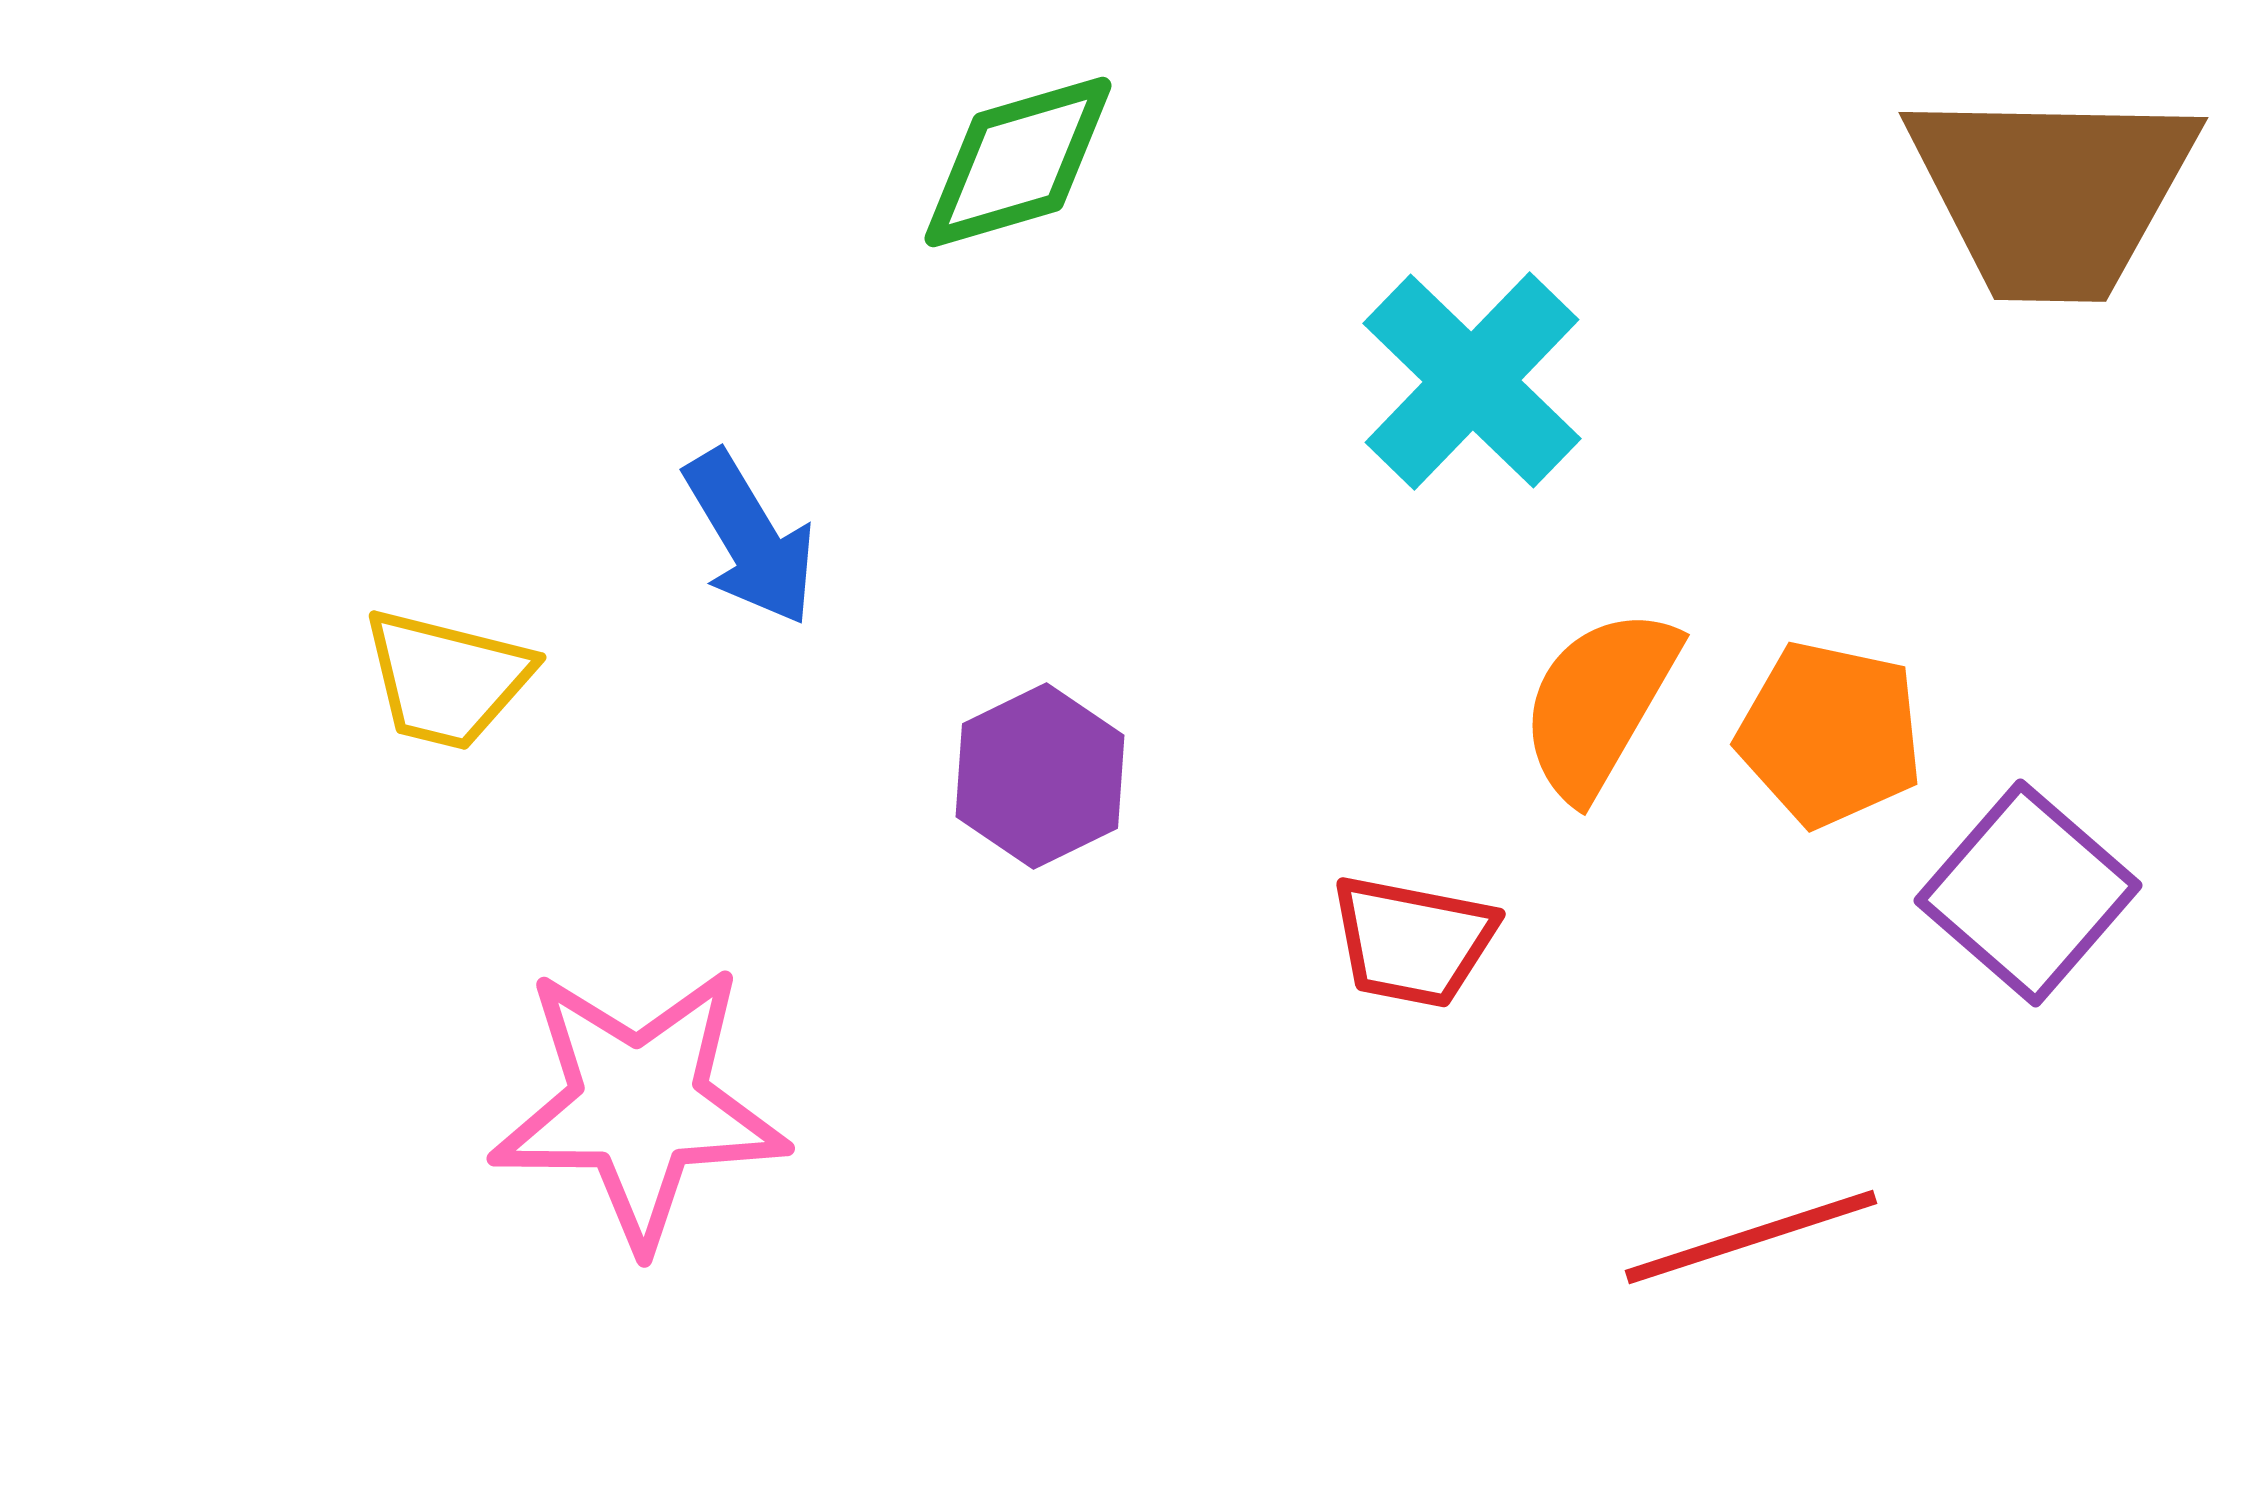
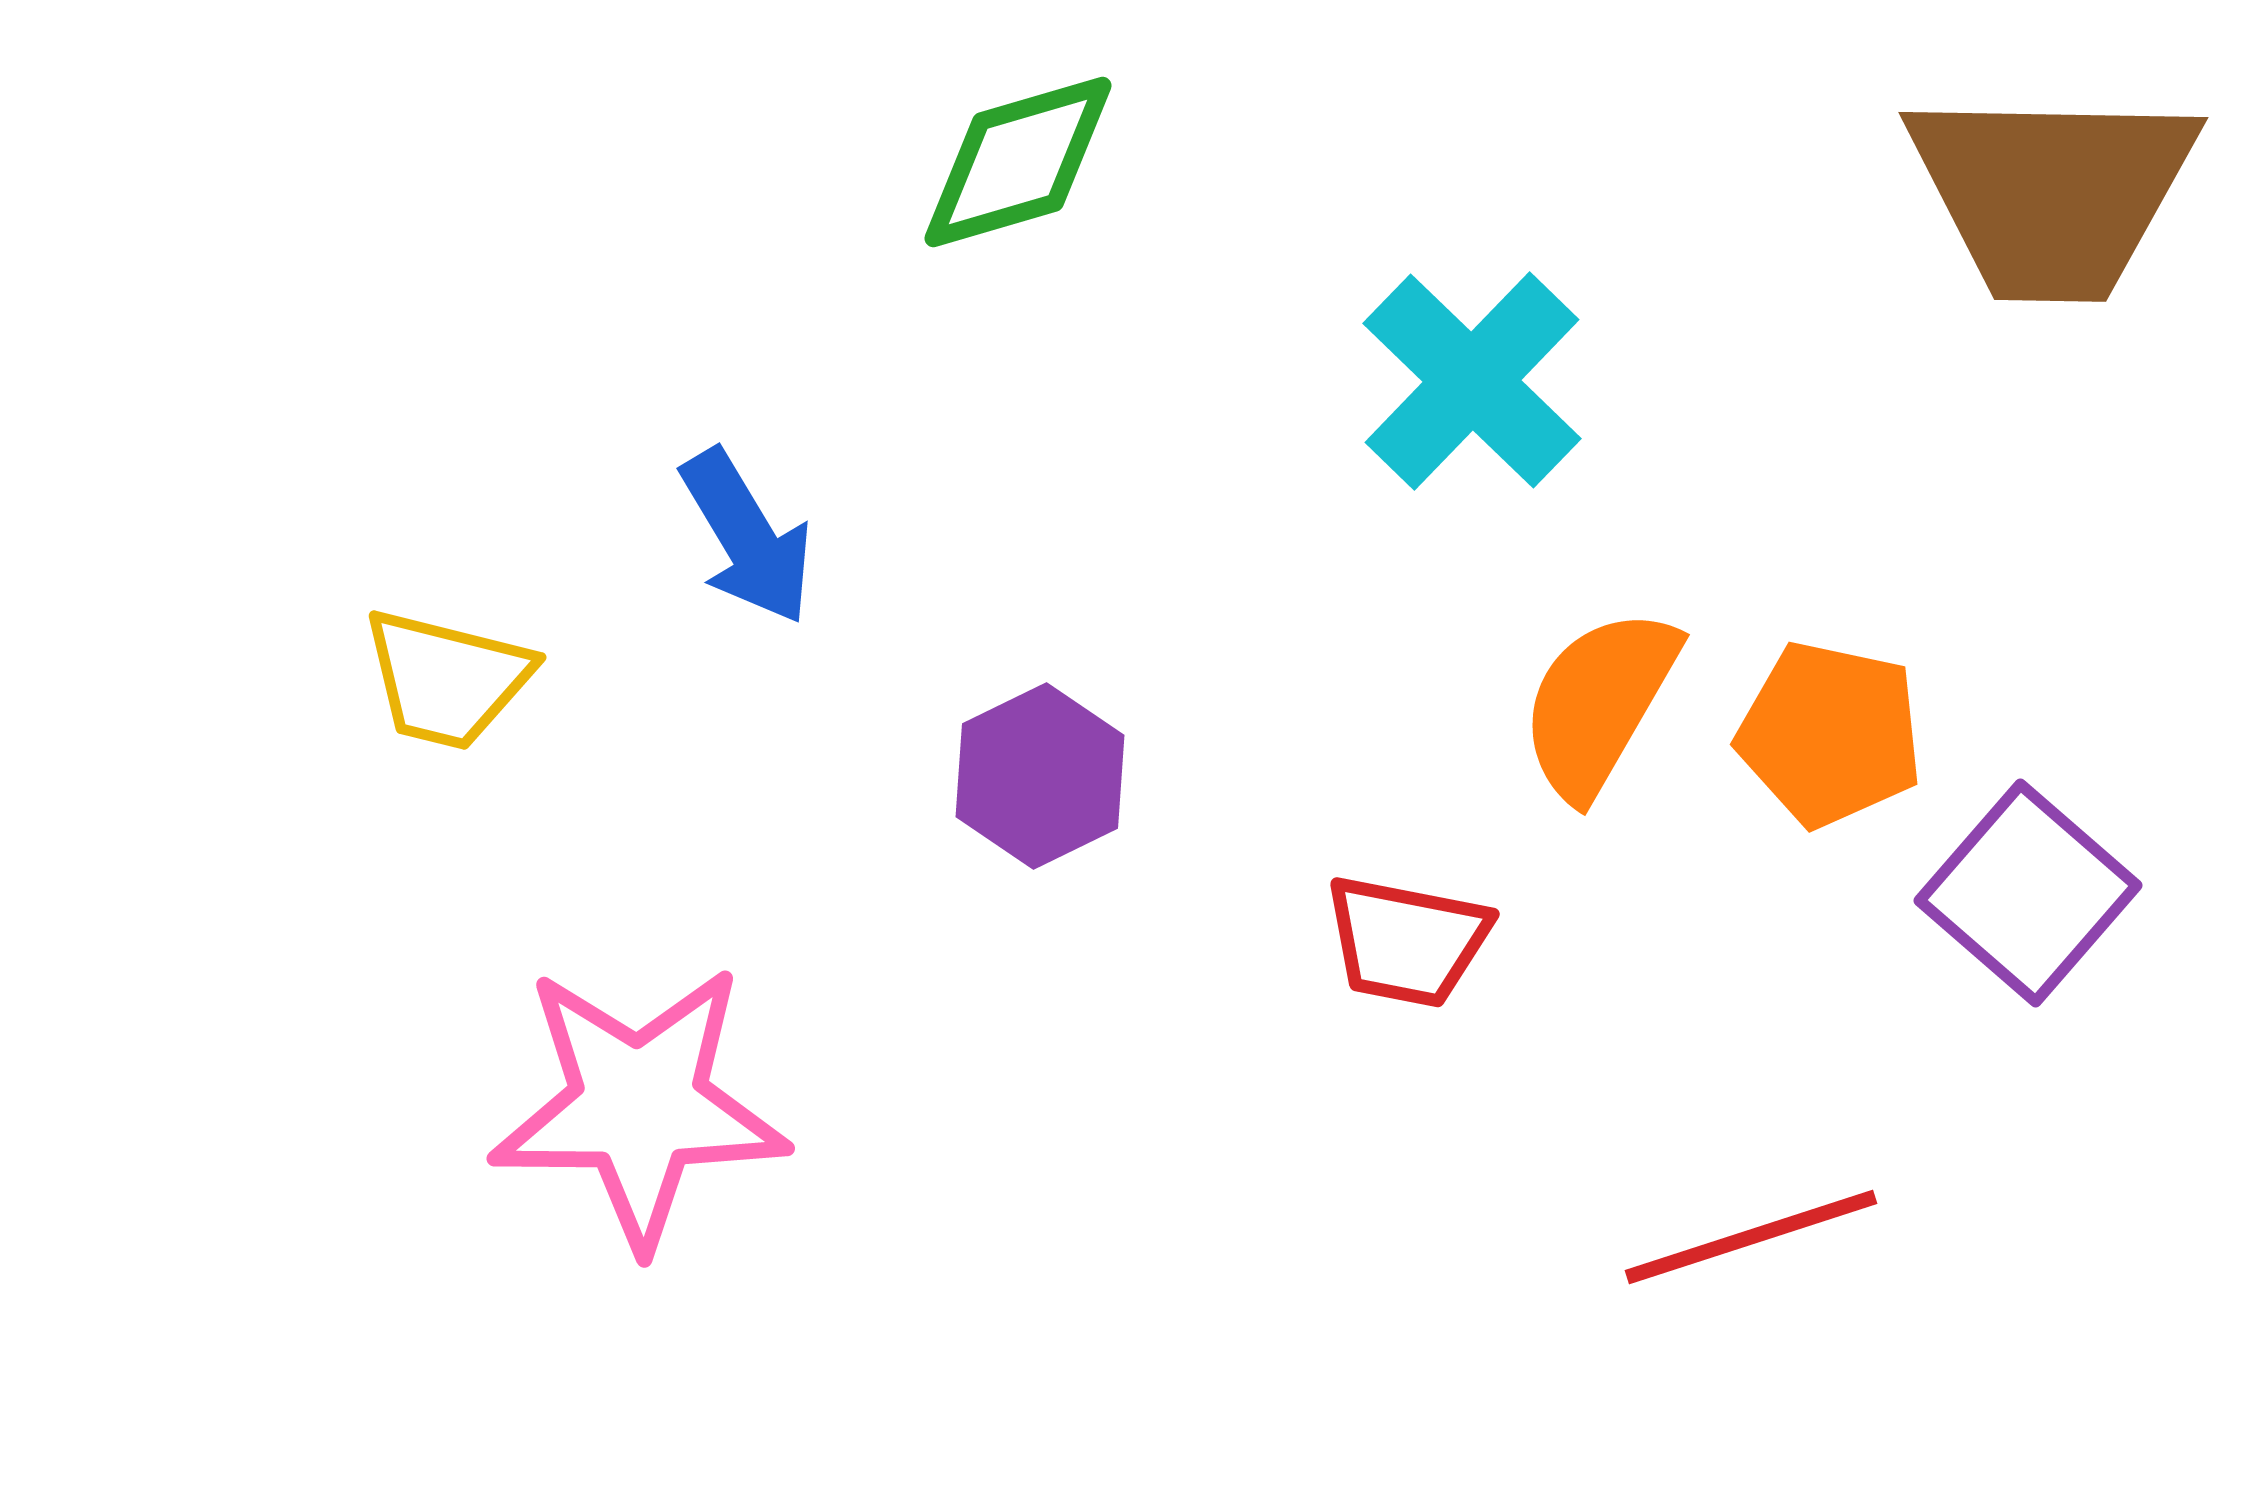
blue arrow: moved 3 px left, 1 px up
red trapezoid: moved 6 px left
